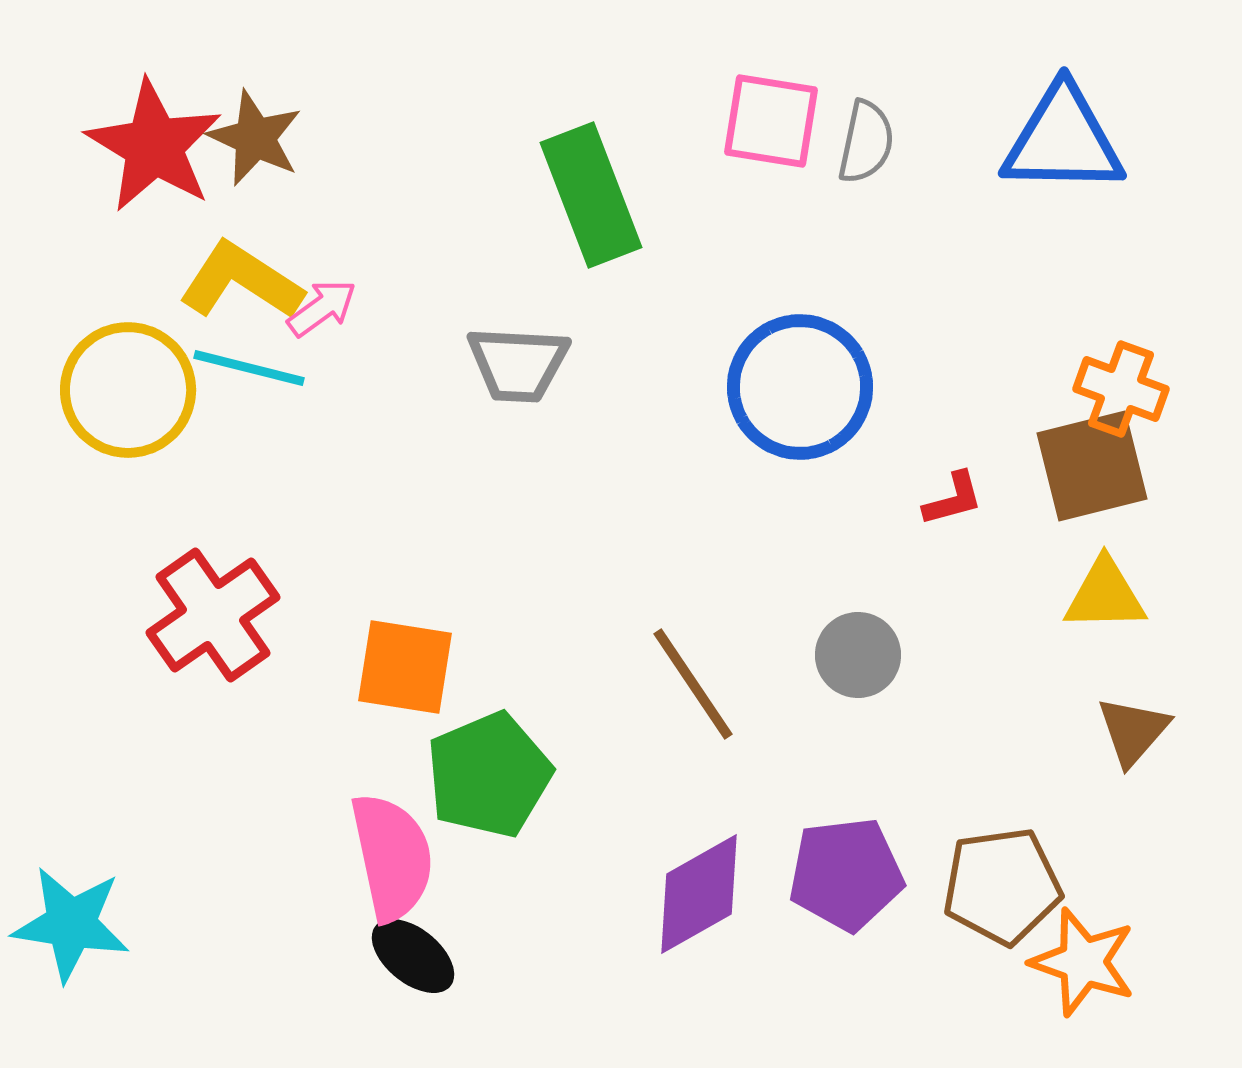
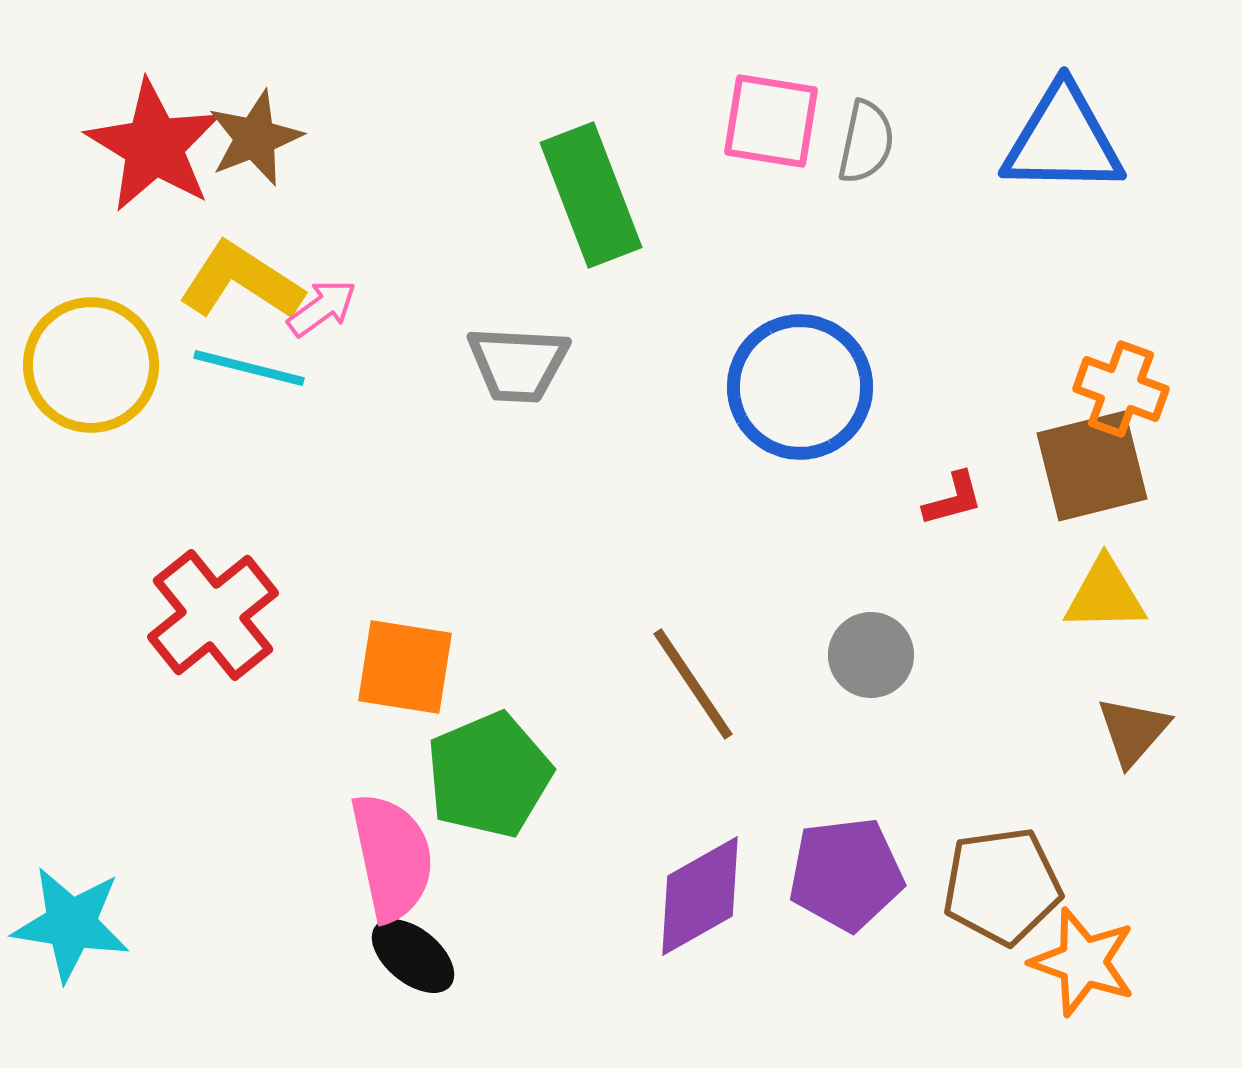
brown star: rotated 26 degrees clockwise
yellow circle: moved 37 px left, 25 px up
red cross: rotated 4 degrees counterclockwise
gray circle: moved 13 px right
purple diamond: moved 1 px right, 2 px down
